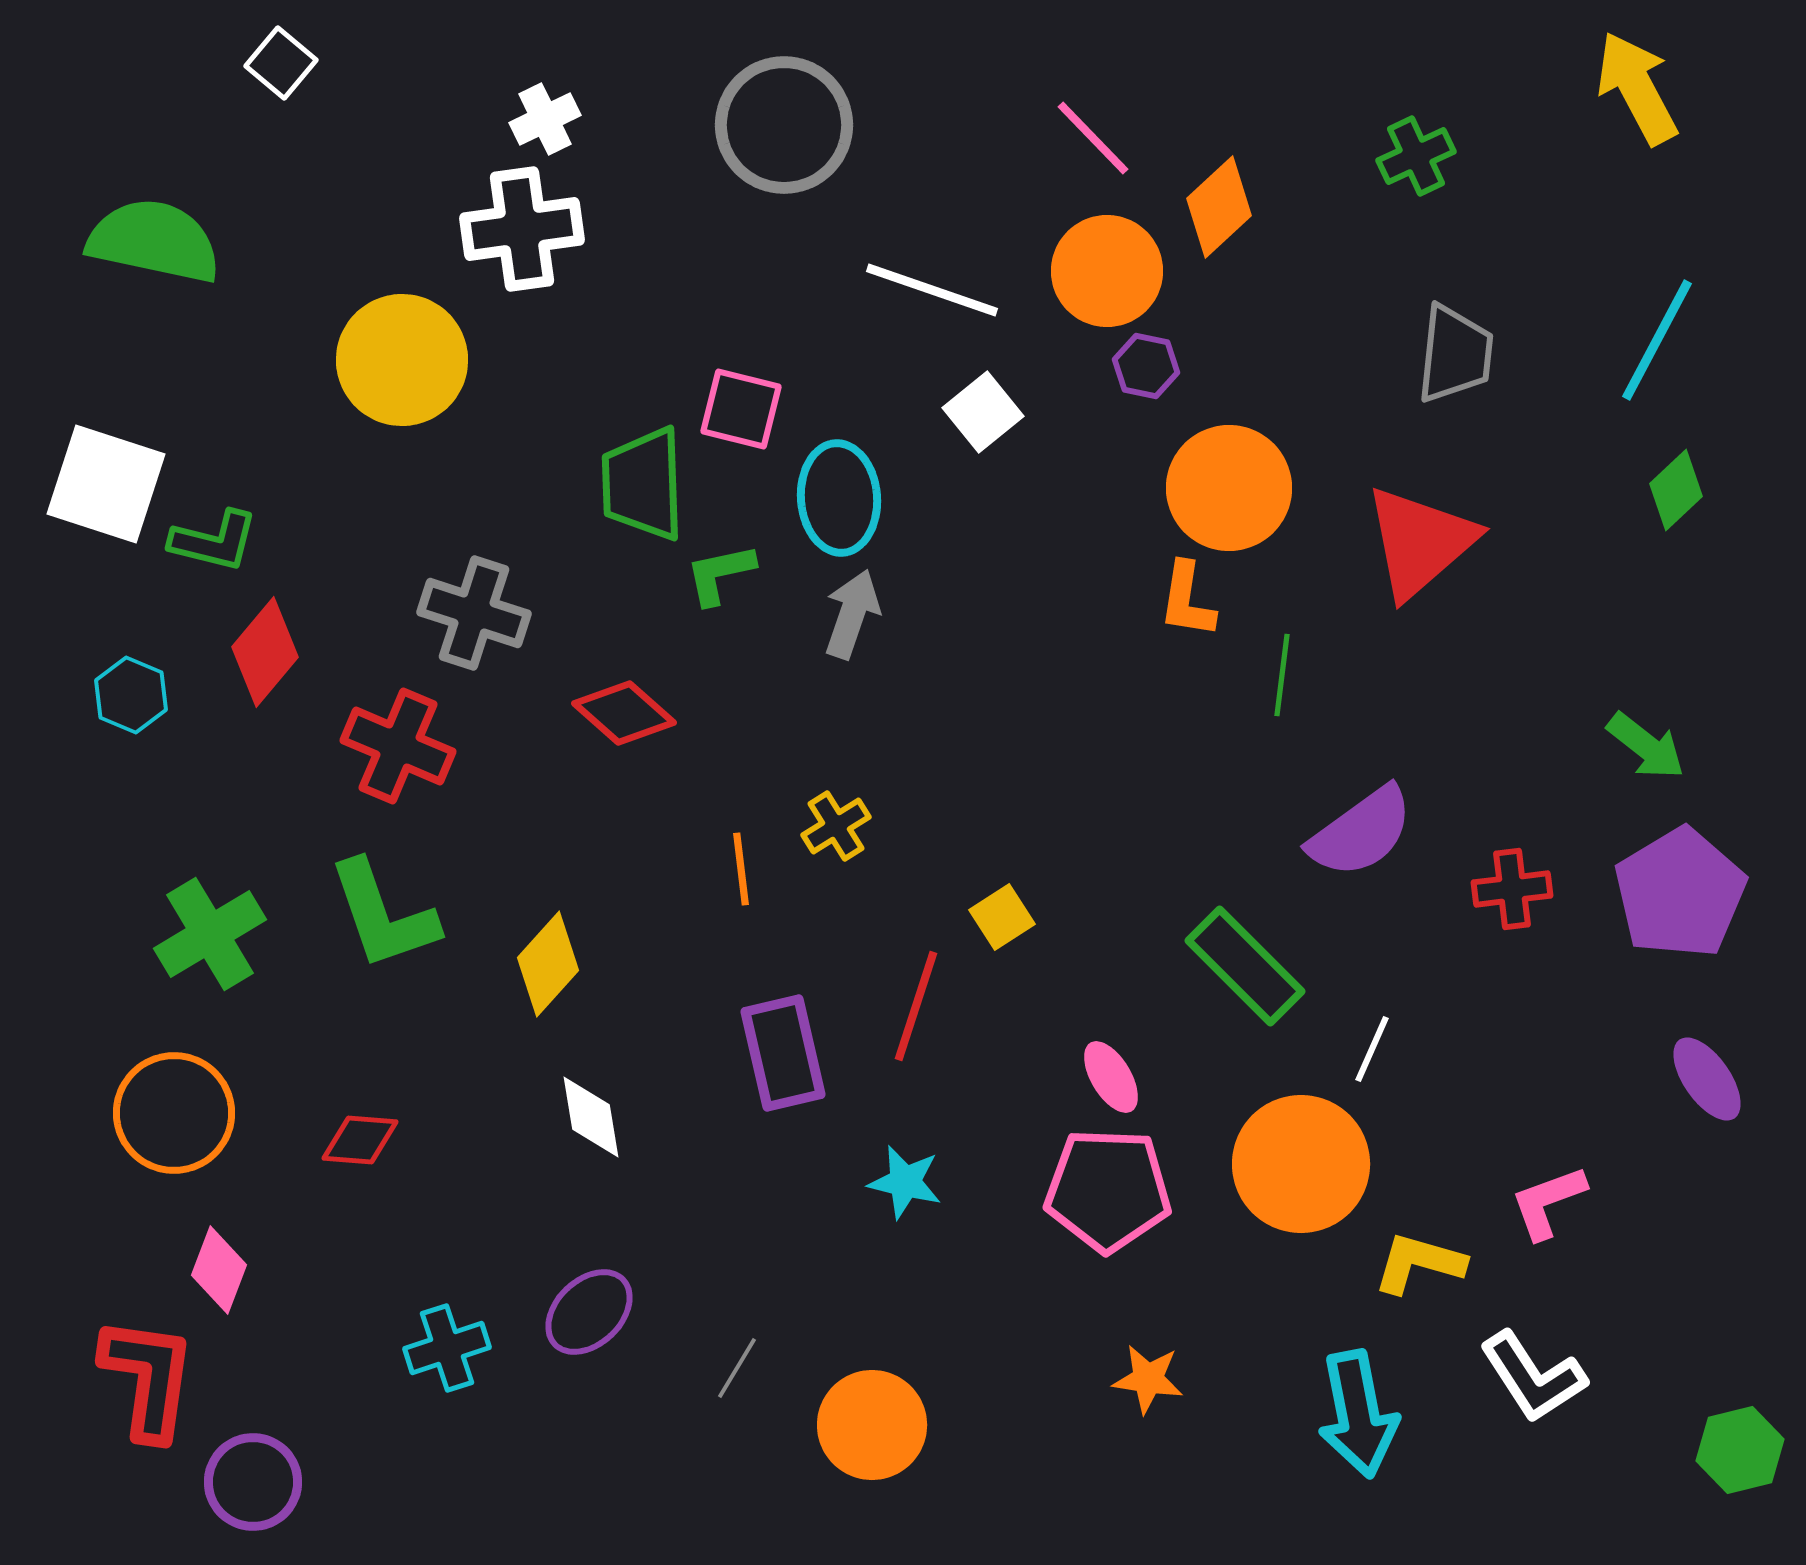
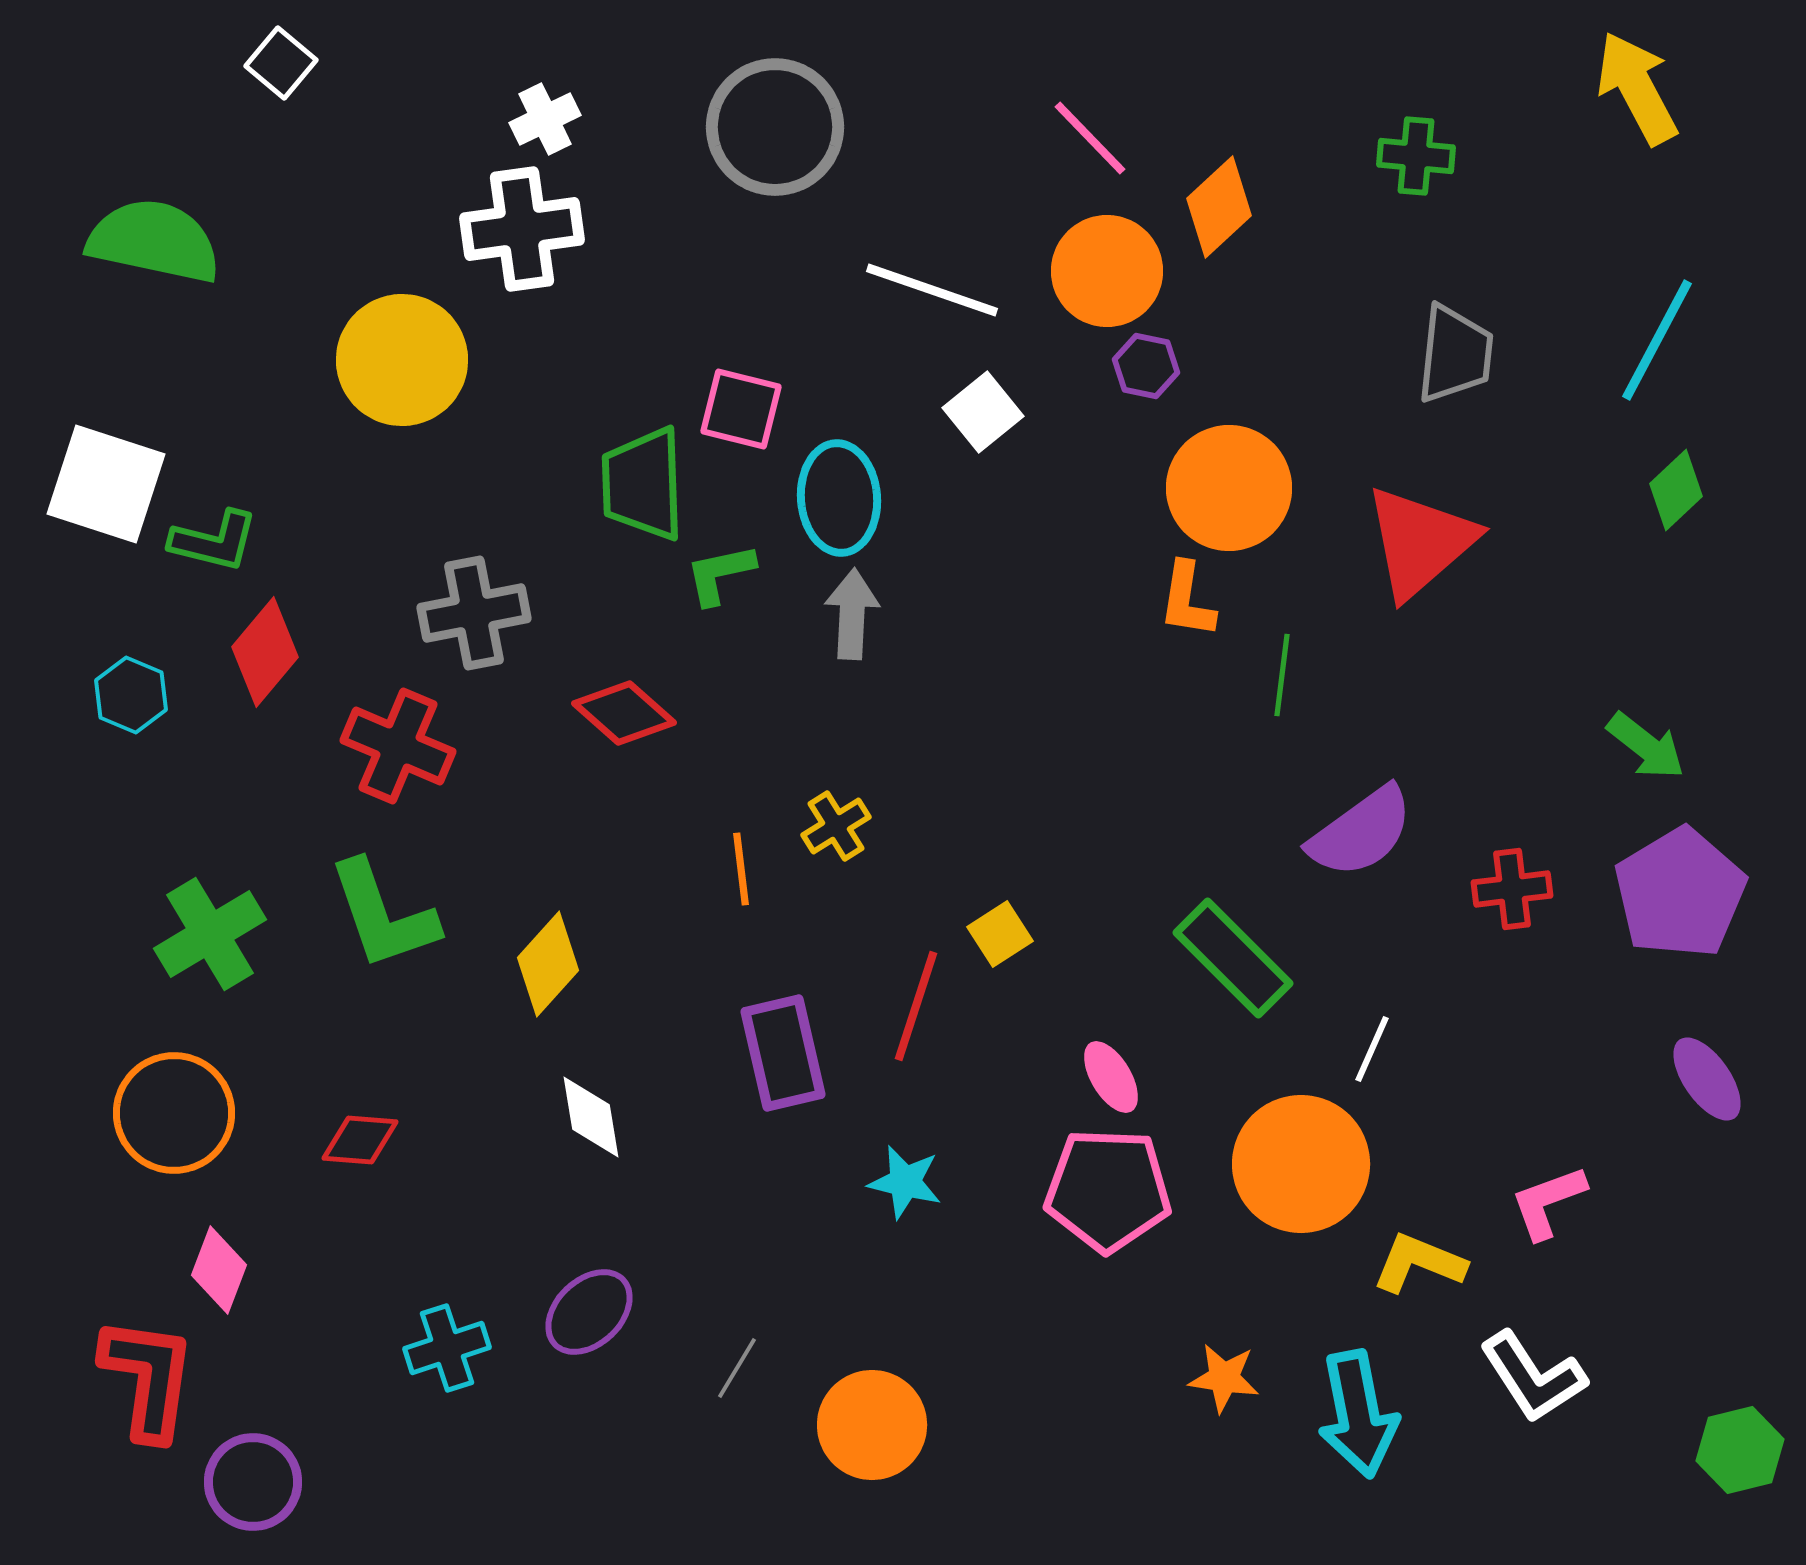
gray circle at (784, 125): moved 9 px left, 2 px down
pink line at (1093, 138): moved 3 px left
green cross at (1416, 156): rotated 30 degrees clockwise
gray cross at (474, 613): rotated 29 degrees counterclockwise
gray arrow at (852, 614): rotated 16 degrees counterclockwise
yellow square at (1002, 917): moved 2 px left, 17 px down
green rectangle at (1245, 966): moved 12 px left, 8 px up
yellow L-shape at (1419, 1263): rotated 6 degrees clockwise
orange star at (1148, 1379): moved 76 px right, 1 px up
